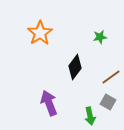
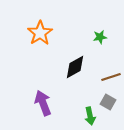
black diamond: rotated 25 degrees clockwise
brown line: rotated 18 degrees clockwise
purple arrow: moved 6 px left
